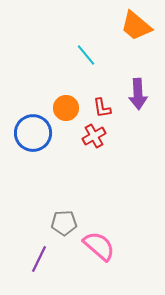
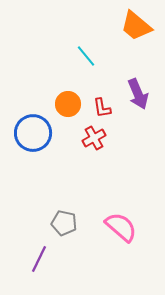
cyan line: moved 1 px down
purple arrow: rotated 20 degrees counterclockwise
orange circle: moved 2 px right, 4 px up
red cross: moved 2 px down
gray pentagon: rotated 15 degrees clockwise
pink semicircle: moved 22 px right, 19 px up
